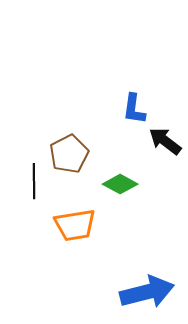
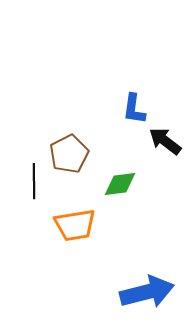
green diamond: rotated 36 degrees counterclockwise
